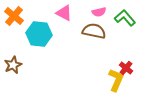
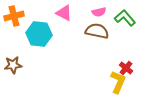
orange cross: rotated 36 degrees clockwise
brown semicircle: moved 3 px right
brown star: rotated 18 degrees clockwise
yellow L-shape: moved 2 px right, 2 px down
